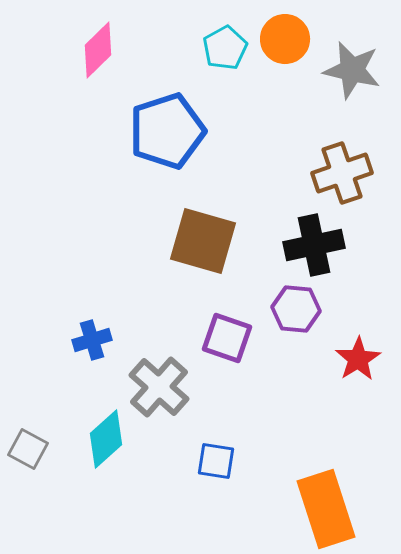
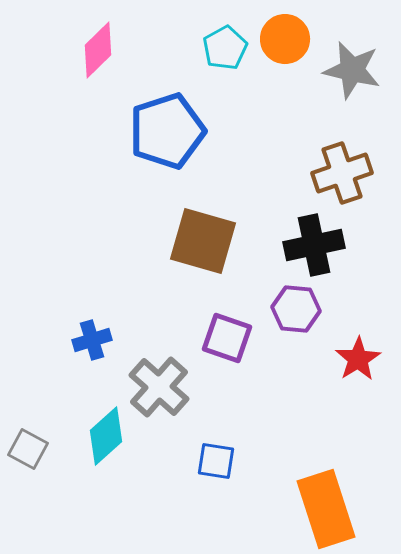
cyan diamond: moved 3 px up
